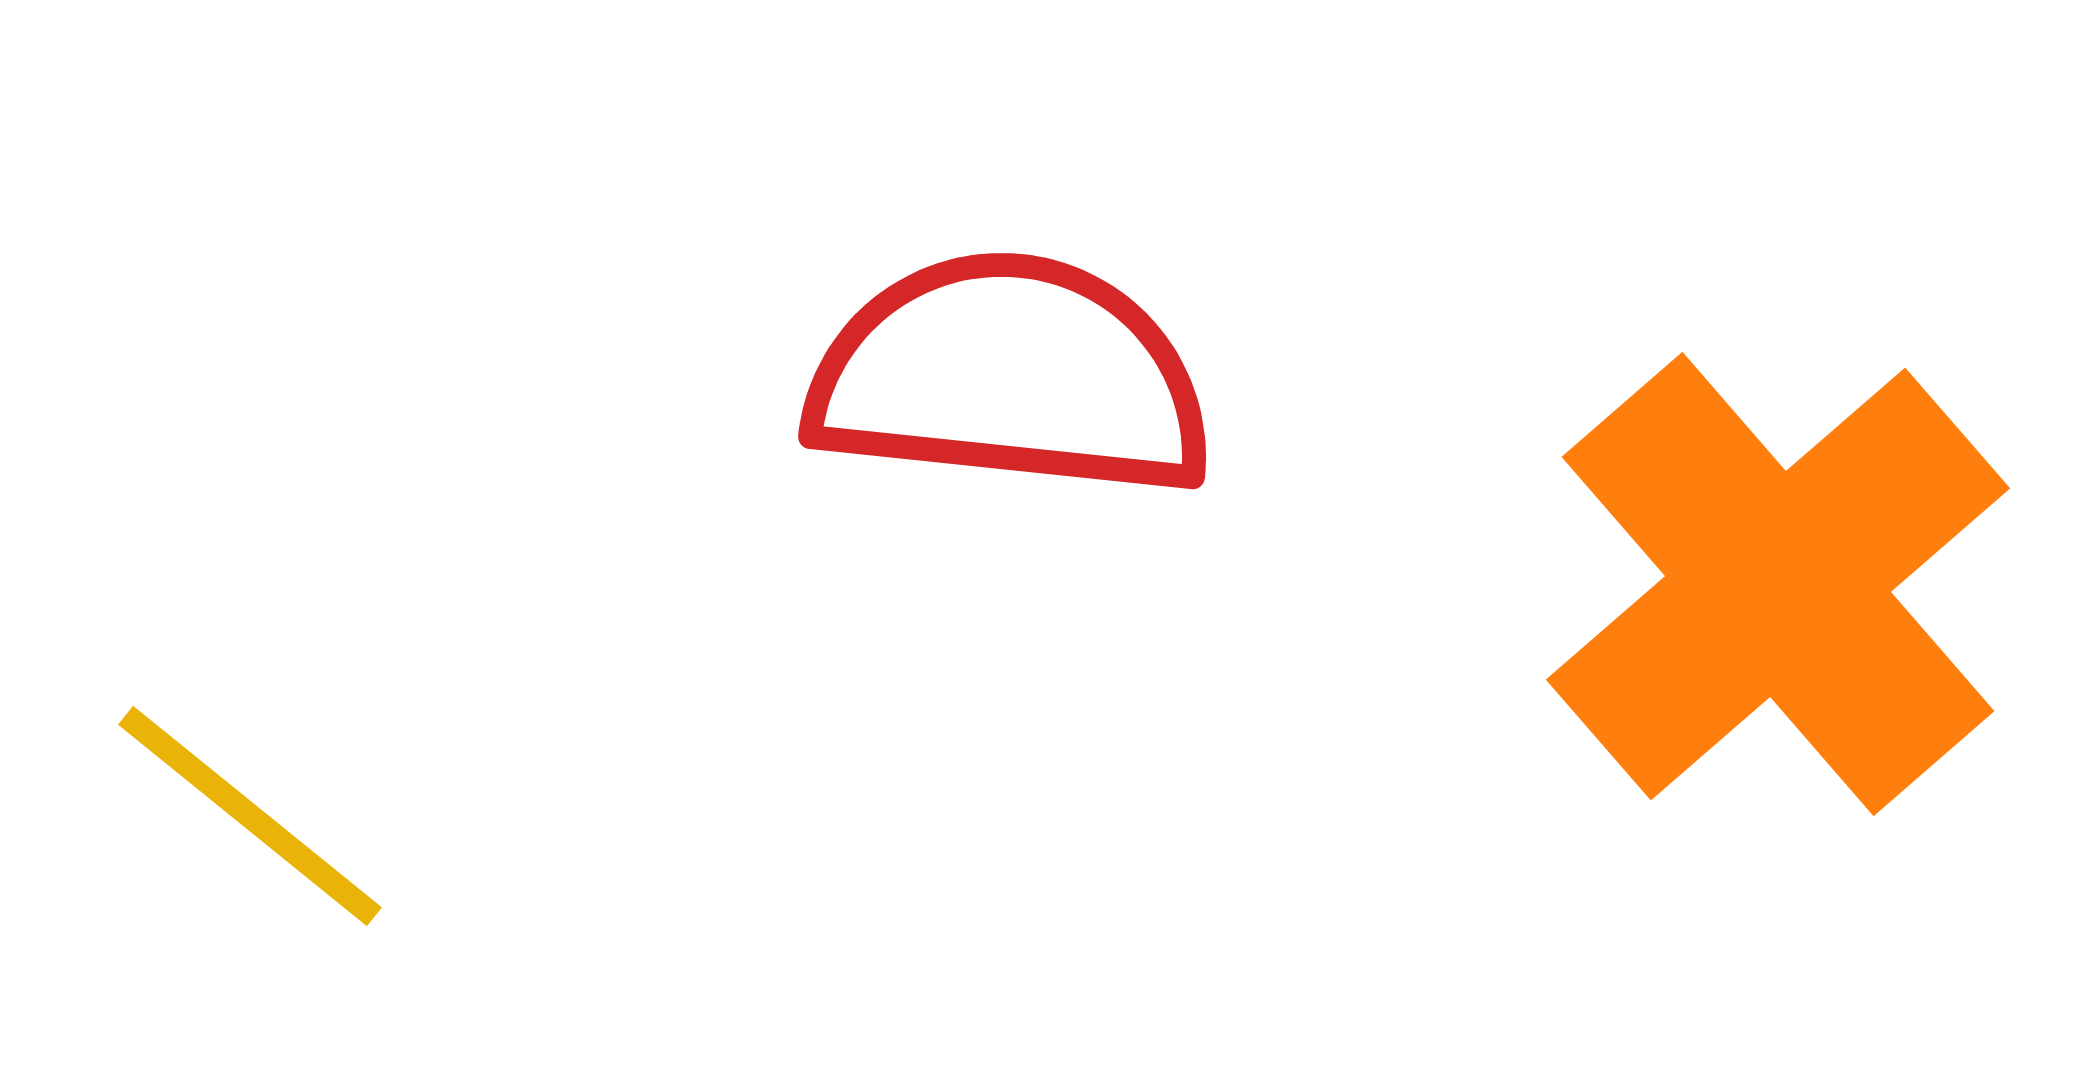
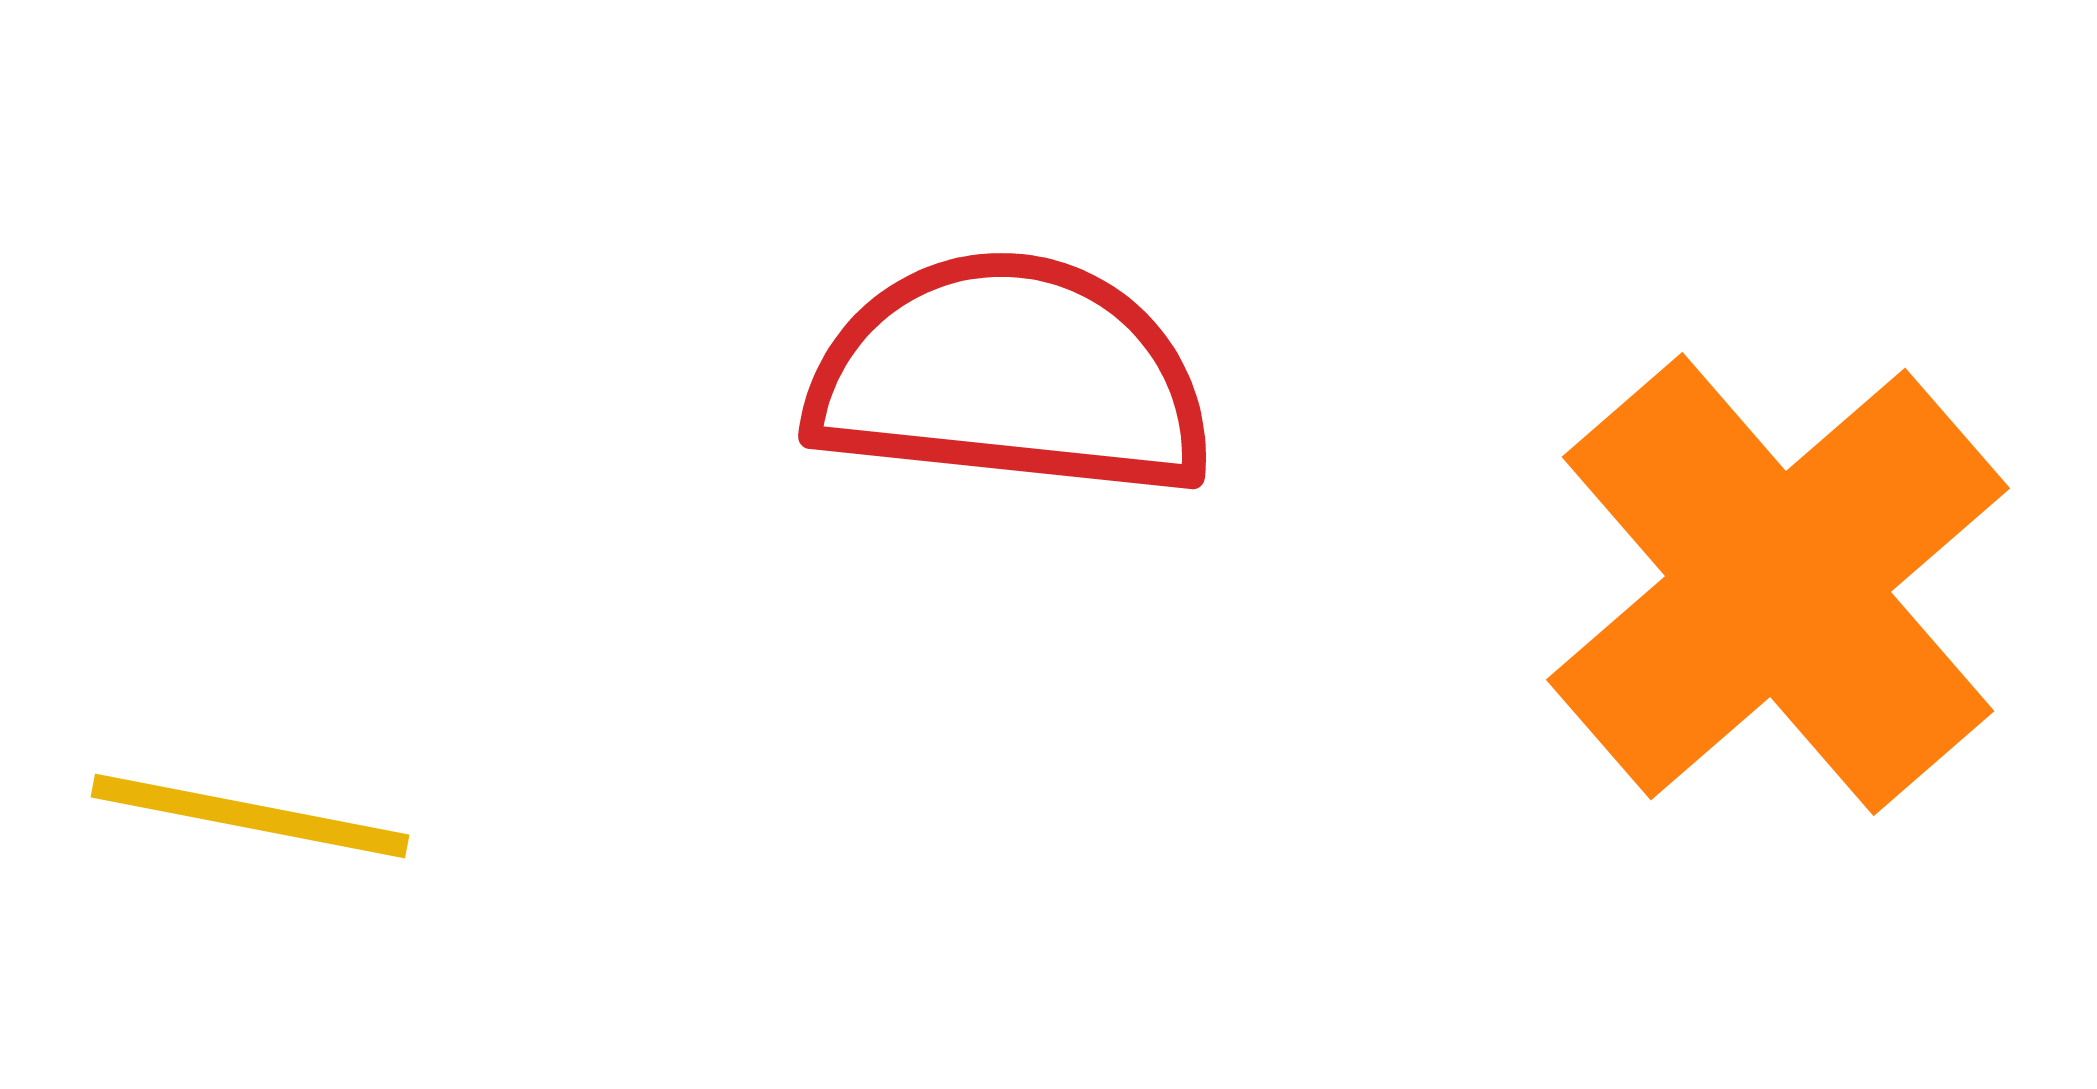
yellow line: rotated 28 degrees counterclockwise
